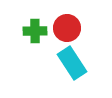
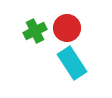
green cross: rotated 25 degrees counterclockwise
